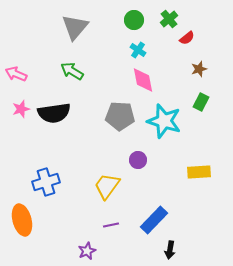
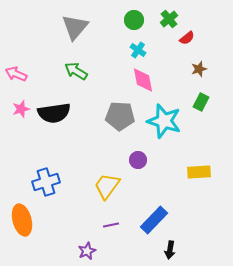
green arrow: moved 4 px right
